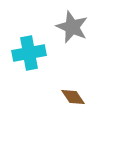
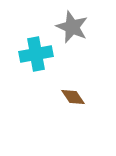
cyan cross: moved 7 px right, 1 px down
